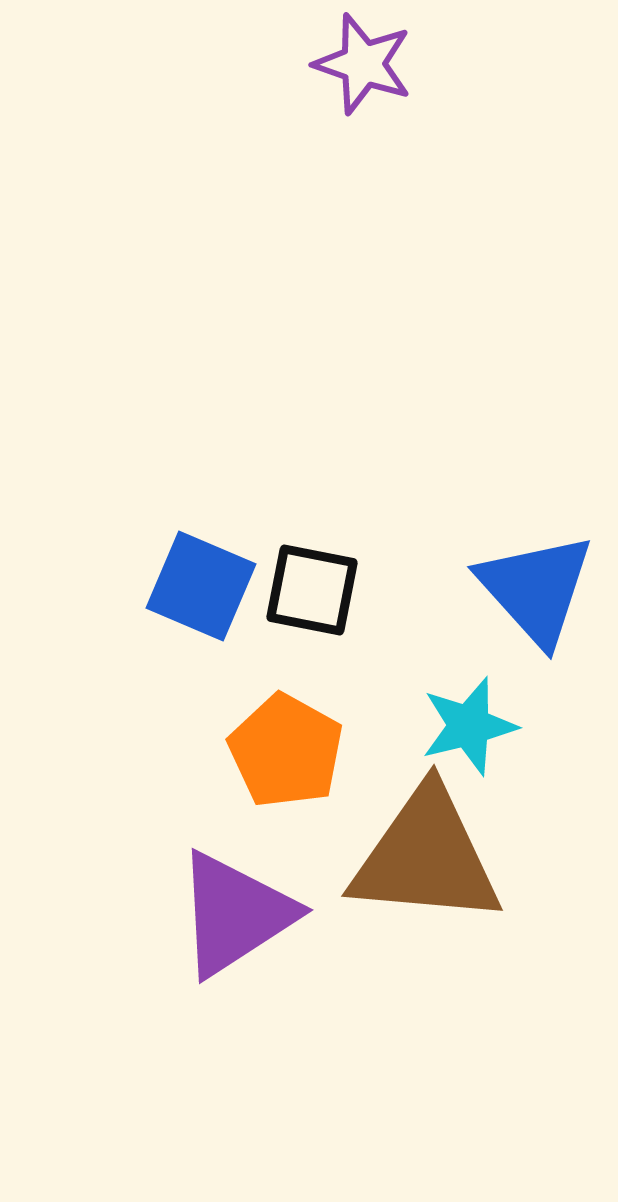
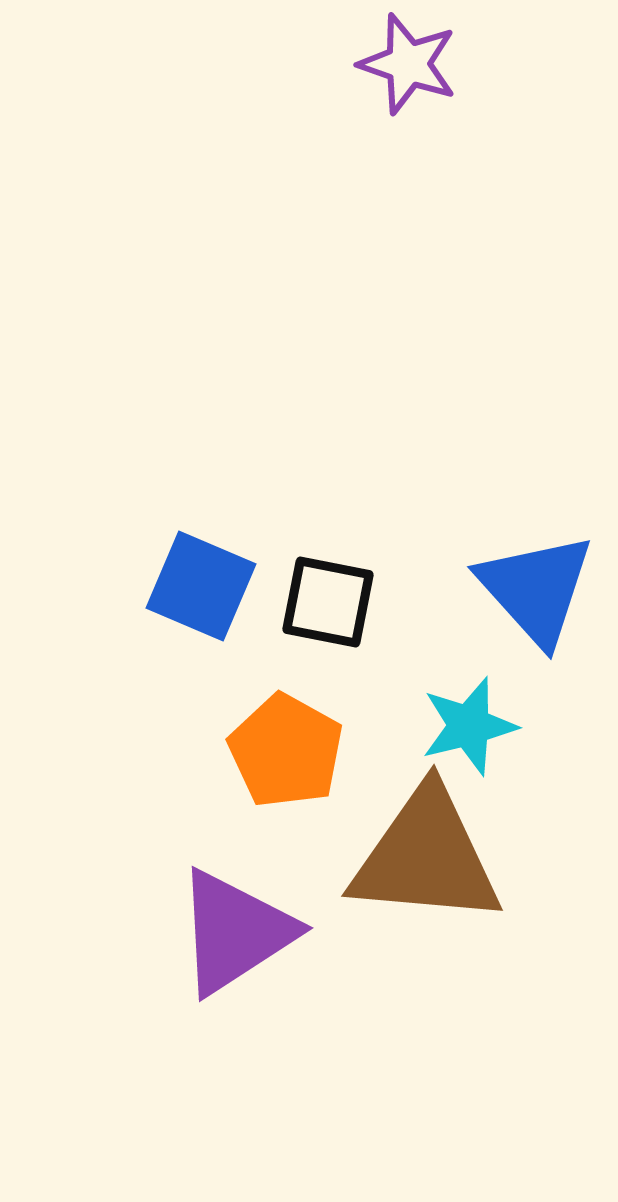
purple star: moved 45 px right
black square: moved 16 px right, 12 px down
purple triangle: moved 18 px down
